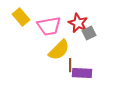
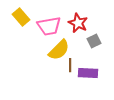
gray square: moved 5 px right, 8 px down
purple rectangle: moved 6 px right
